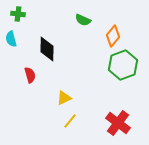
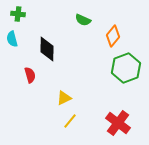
cyan semicircle: moved 1 px right
green hexagon: moved 3 px right, 3 px down
